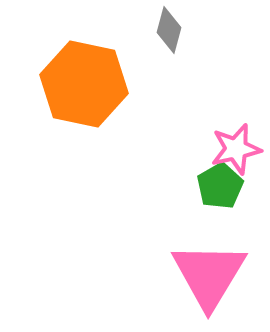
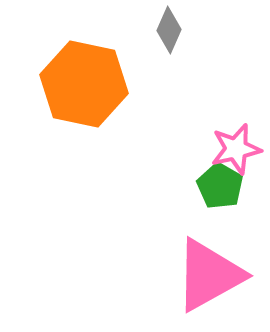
gray diamond: rotated 9 degrees clockwise
green pentagon: rotated 12 degrees counterclockwise
pink triangle: rotated 30 degrees clockwise
